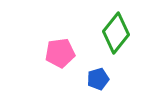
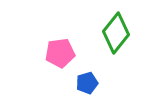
blue pentagon: moved 11 px left, 4 px down
